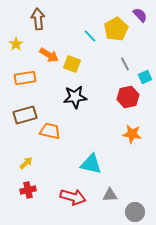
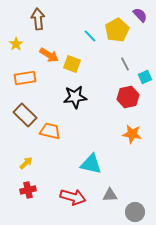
yellow pentagon: moved 1 px right, 1 px down
brown rectangle: rotated 60 degrees clockwise
